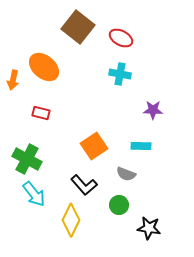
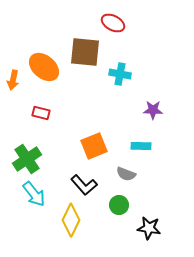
brown square: moved 7 px right, 25 px down; rotated 32 degrees counterclockwise
red ellipse: moved 8 px left, 15 px up
orange square: rotated 12 degrees clockwise
green cross: rotated 28 degrees clockwise
